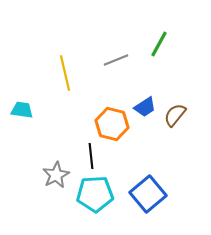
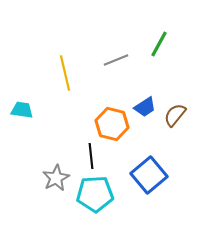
gray star: moved 3 px down
blue square: moved 1 px right, 19 px up
